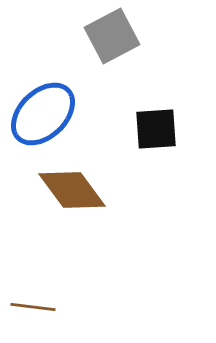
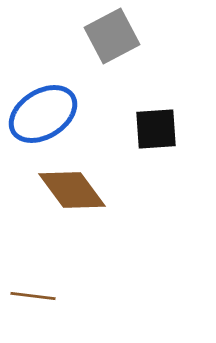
blue ellipse: rotated 12 degrees clockwise
brown line: moved 11 px up
